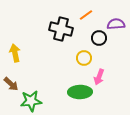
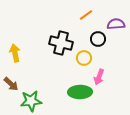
black cross: moved 14 px down
black circle: moved 1 px left, 1 px down
